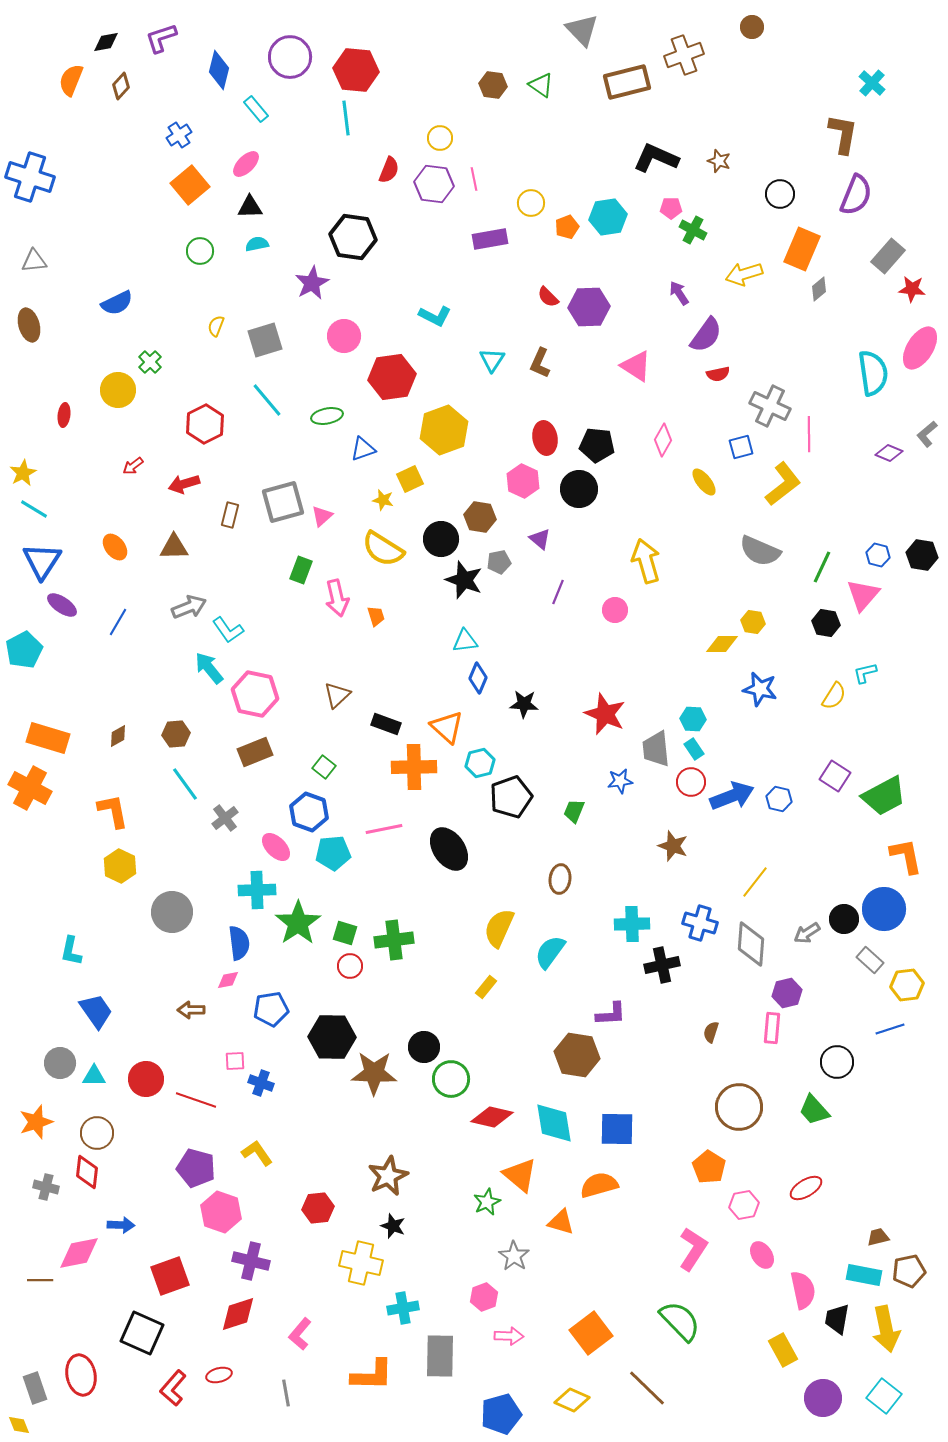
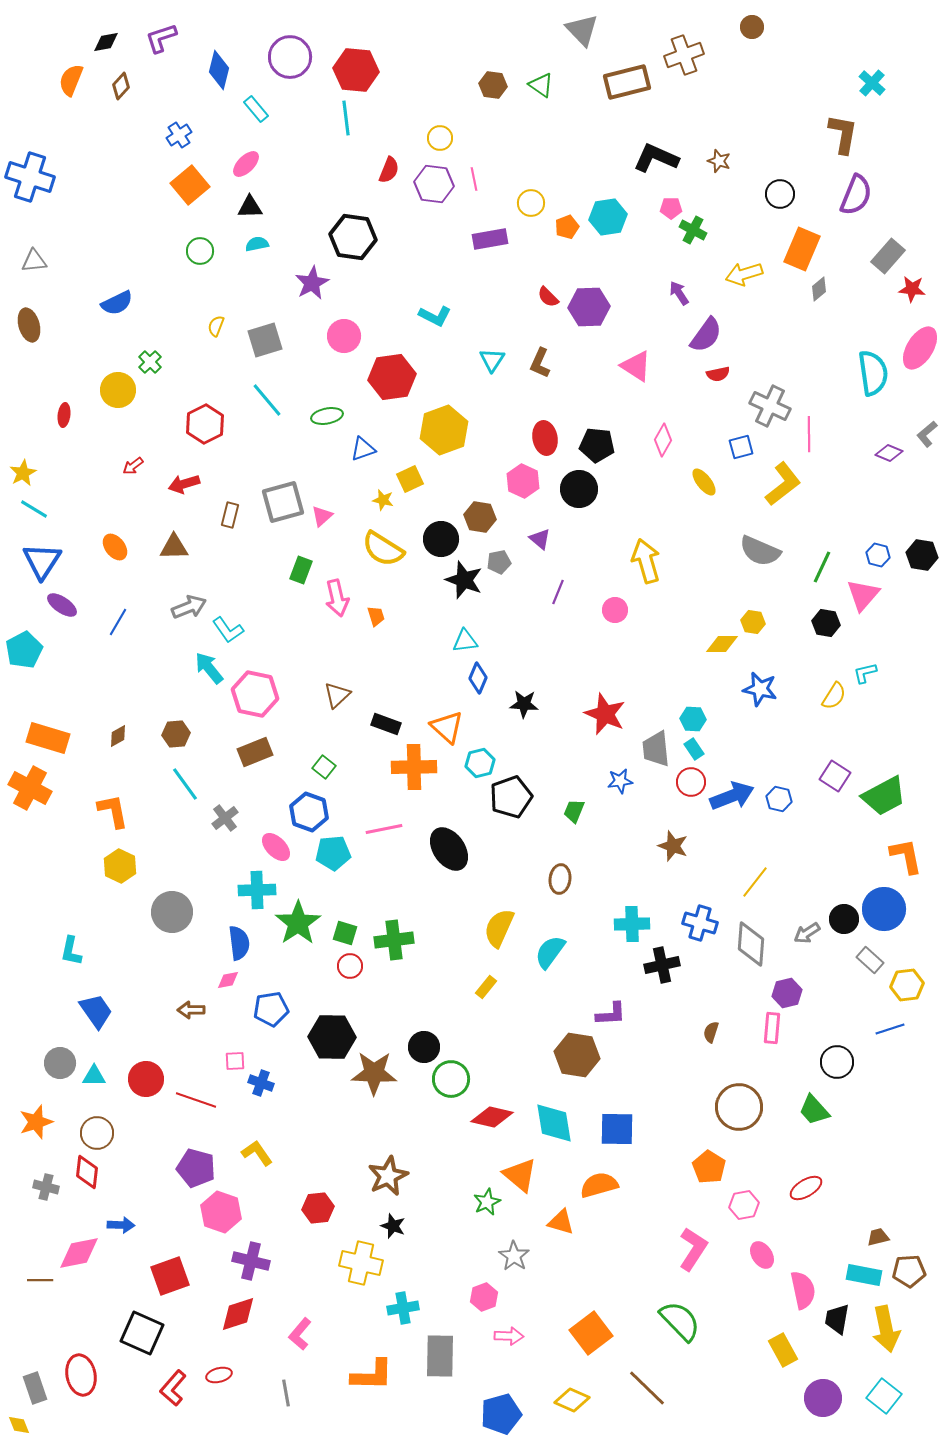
brown pentagon at (909, 1271): rotated 8 degrees clockwise
